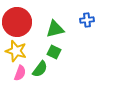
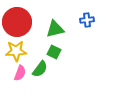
yellow star: rotated 20 degrees counterclockwise
